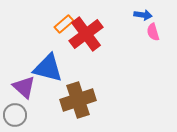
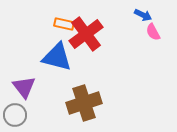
blue arrow: rotated 18 degrees clockwise
orange rectangle: rotated 54 degrees clockwise
pink semicircle: rotated 12 degrees counterclockwise
blue triangle: moved 9 px right, 11 px up
purple triangle: rotated 10 degrees clockwise
brown cross: moved 6 px right, 3 px down
